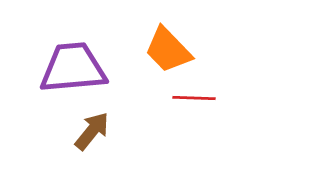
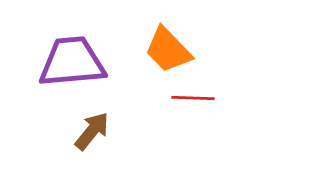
purple trapezoid: moved 1 px left, 6 px up
red line: moved 1 px left
